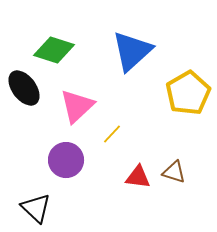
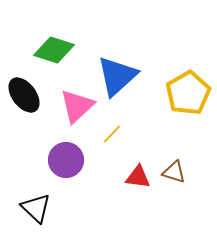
blue triangle: moved 15 px left, 25 px down
black ellipse: moved 7 px down
